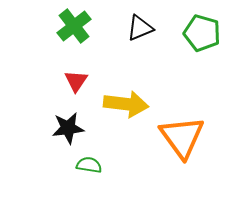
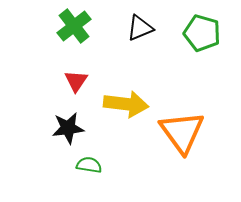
orange triangle: moved 5 px up
